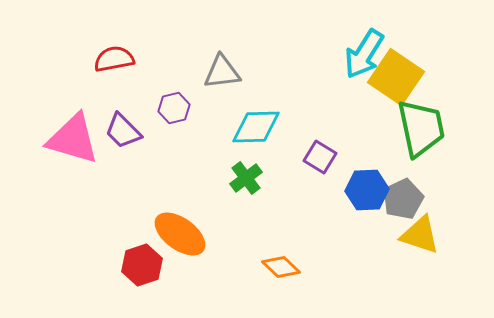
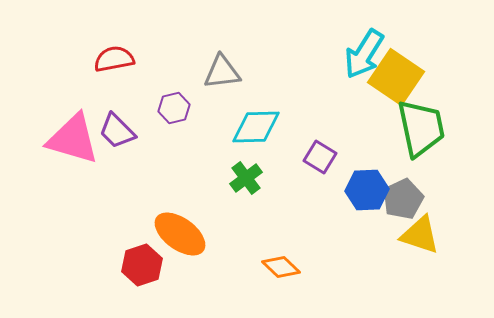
purple trapezoid: moved 6 px left
